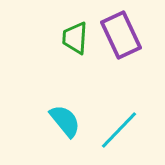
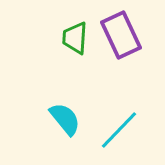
cyan semicircle: moved 2 px up
